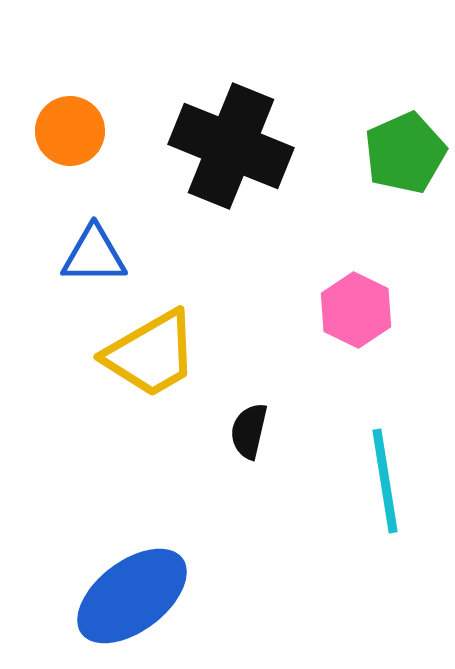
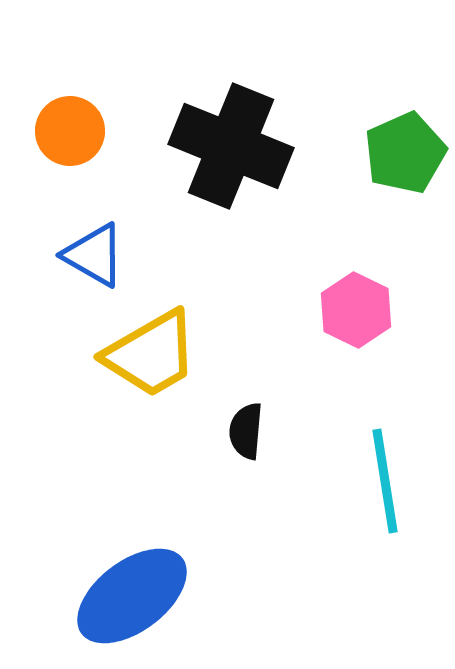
blue triangle: rotated 30 degrees clockwise
black semicircle: moved 3 px left; rotated 8 degrees counterclockwise
